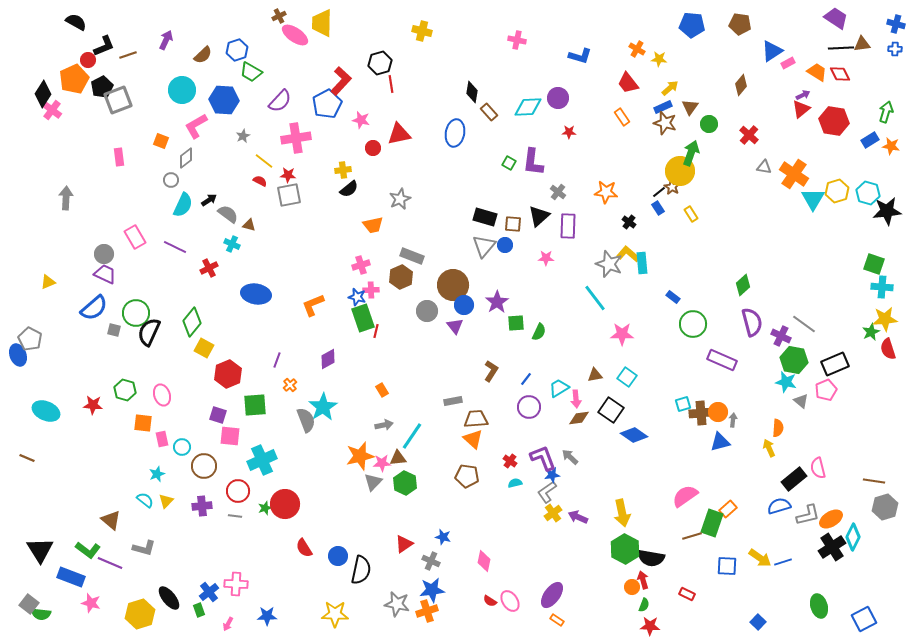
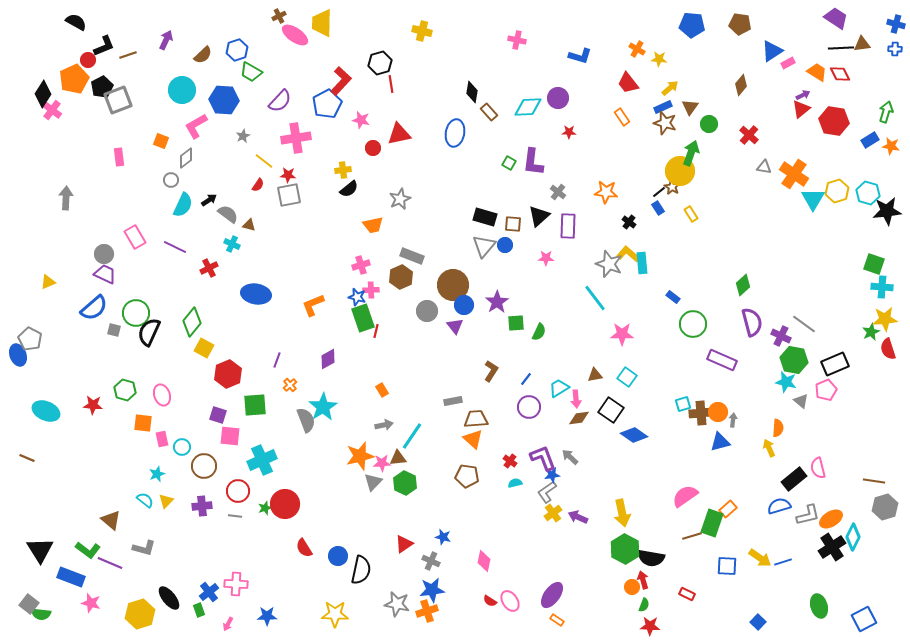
red semicircle at (260, 181): moved 2 px left, 4 px down; rotated 96 degrees clockwise
